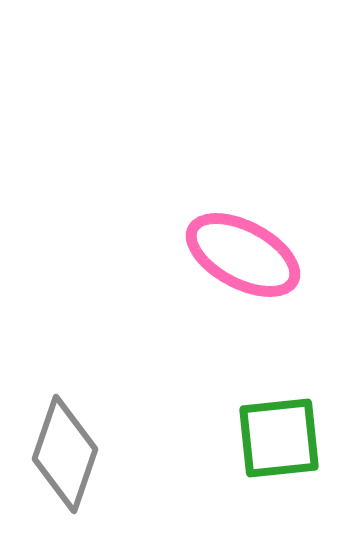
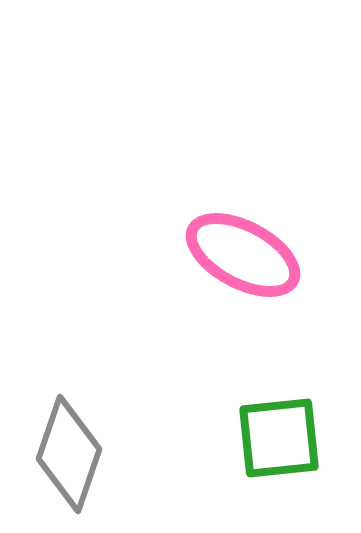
gray diamond: moved 4 px right
